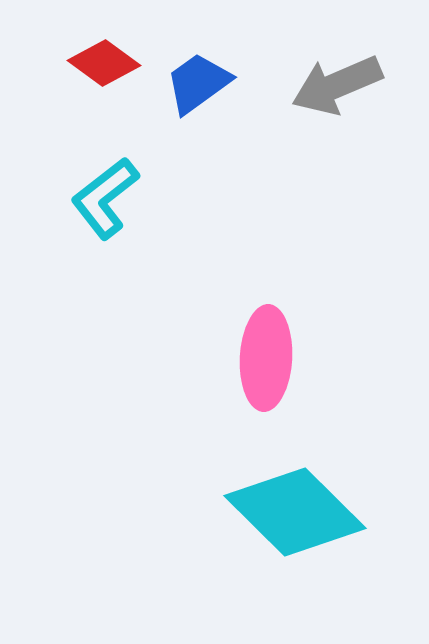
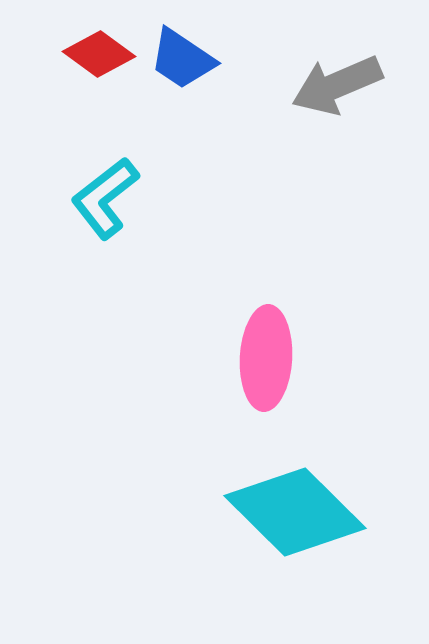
red diamond: moved 5 px left, 9 px up
blue trapezoid: moved 16 px left, 24 px up; rotated 110 degrees counterclockwise
